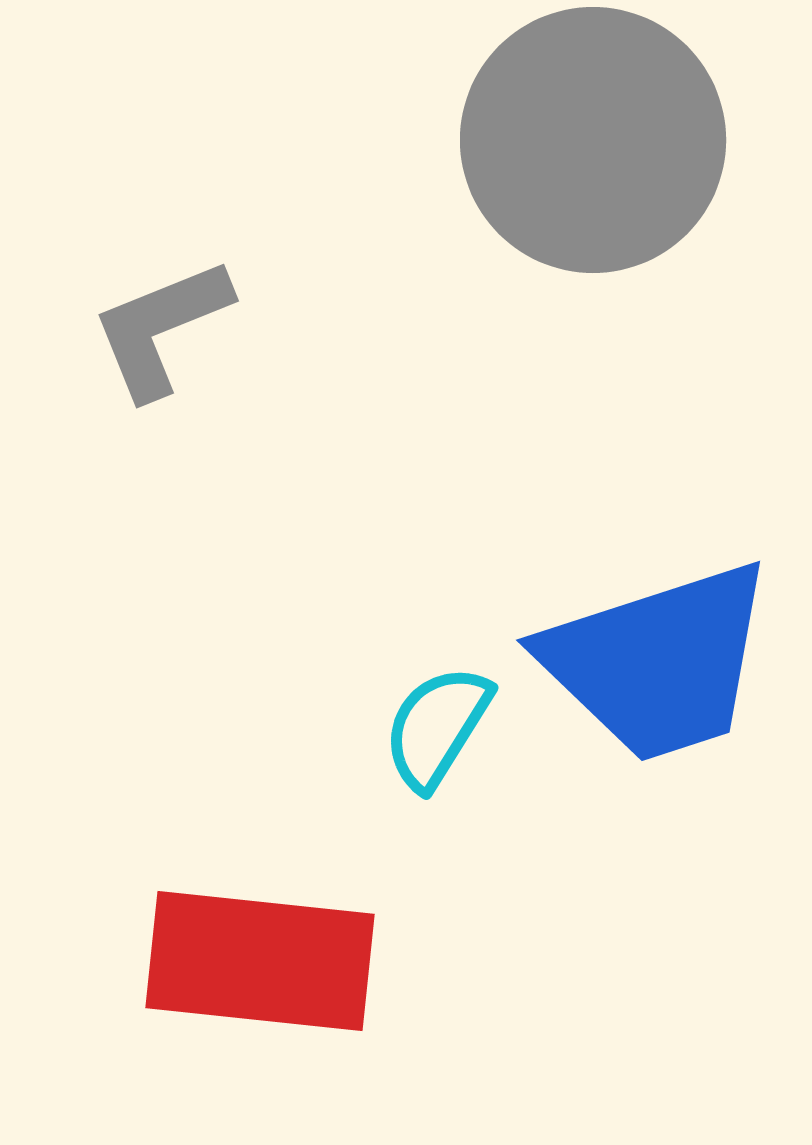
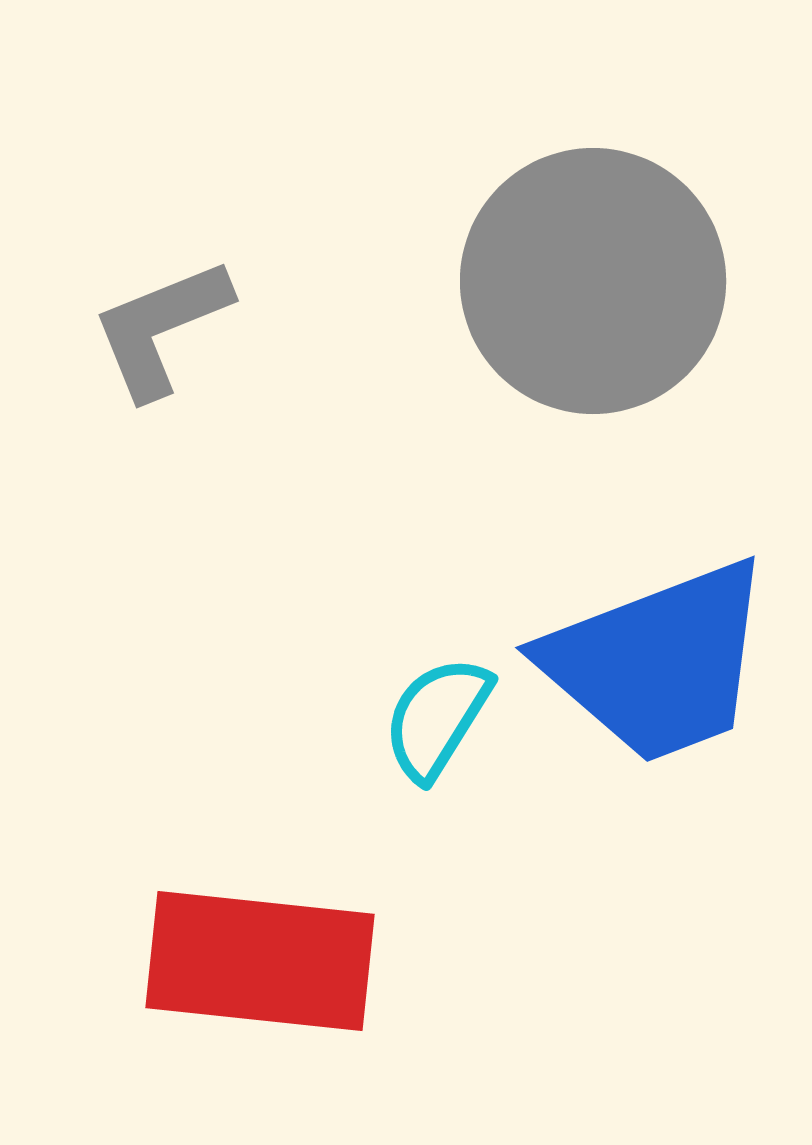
gray circle: moved 141 px down
blue trapezoid: rotated 3 degrees counterclockwise
cyan semicircle: moved 9 px up
